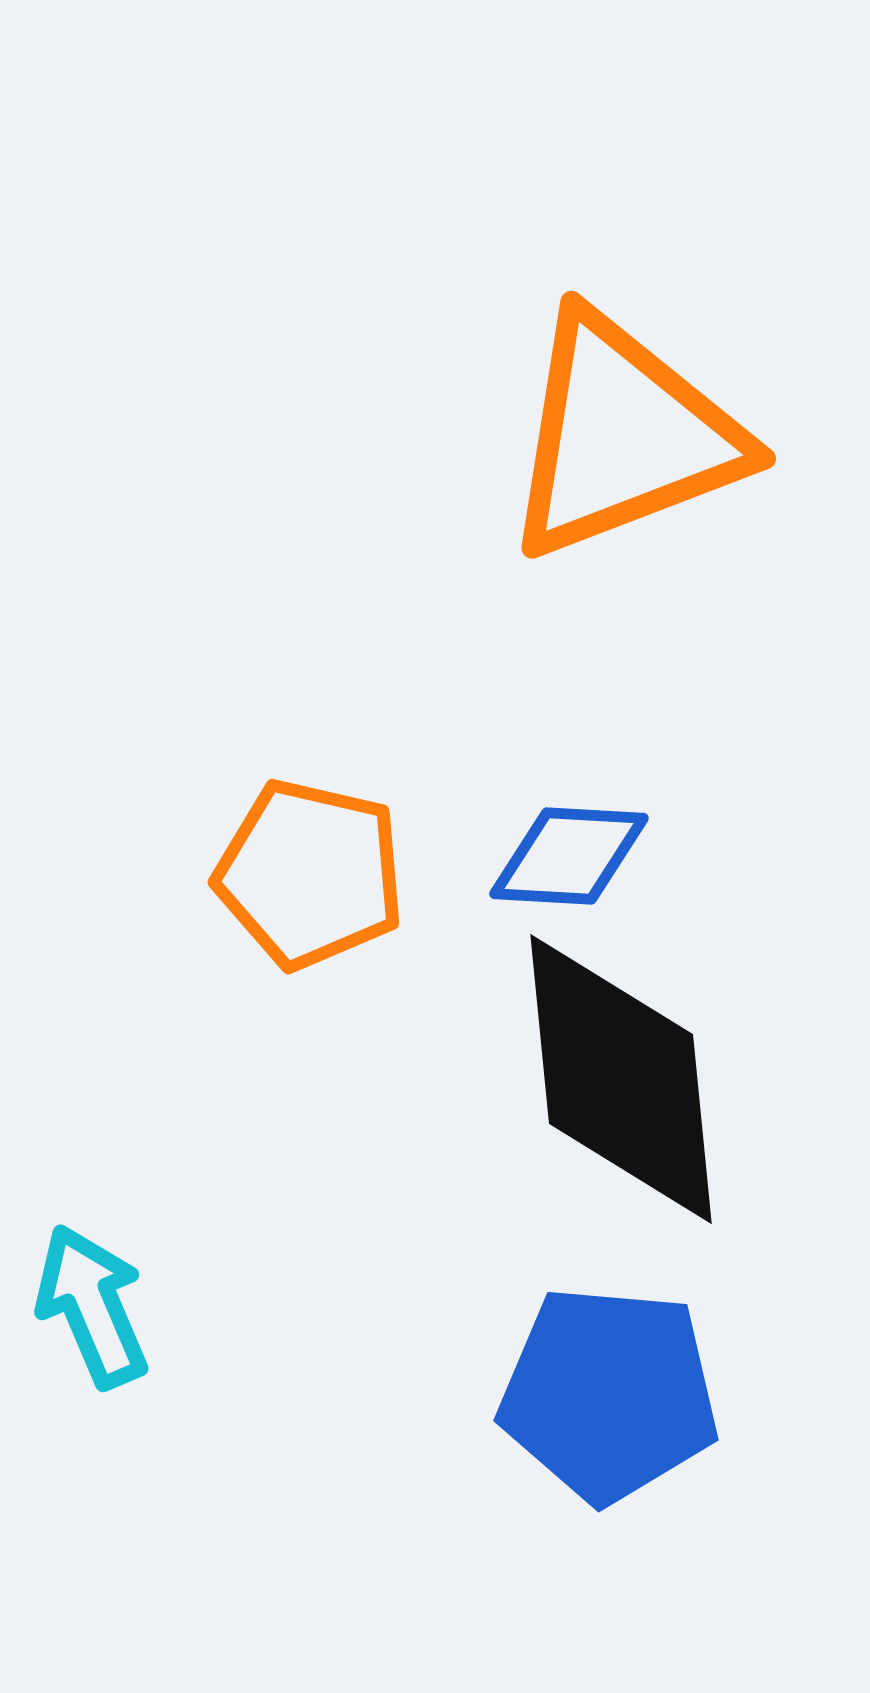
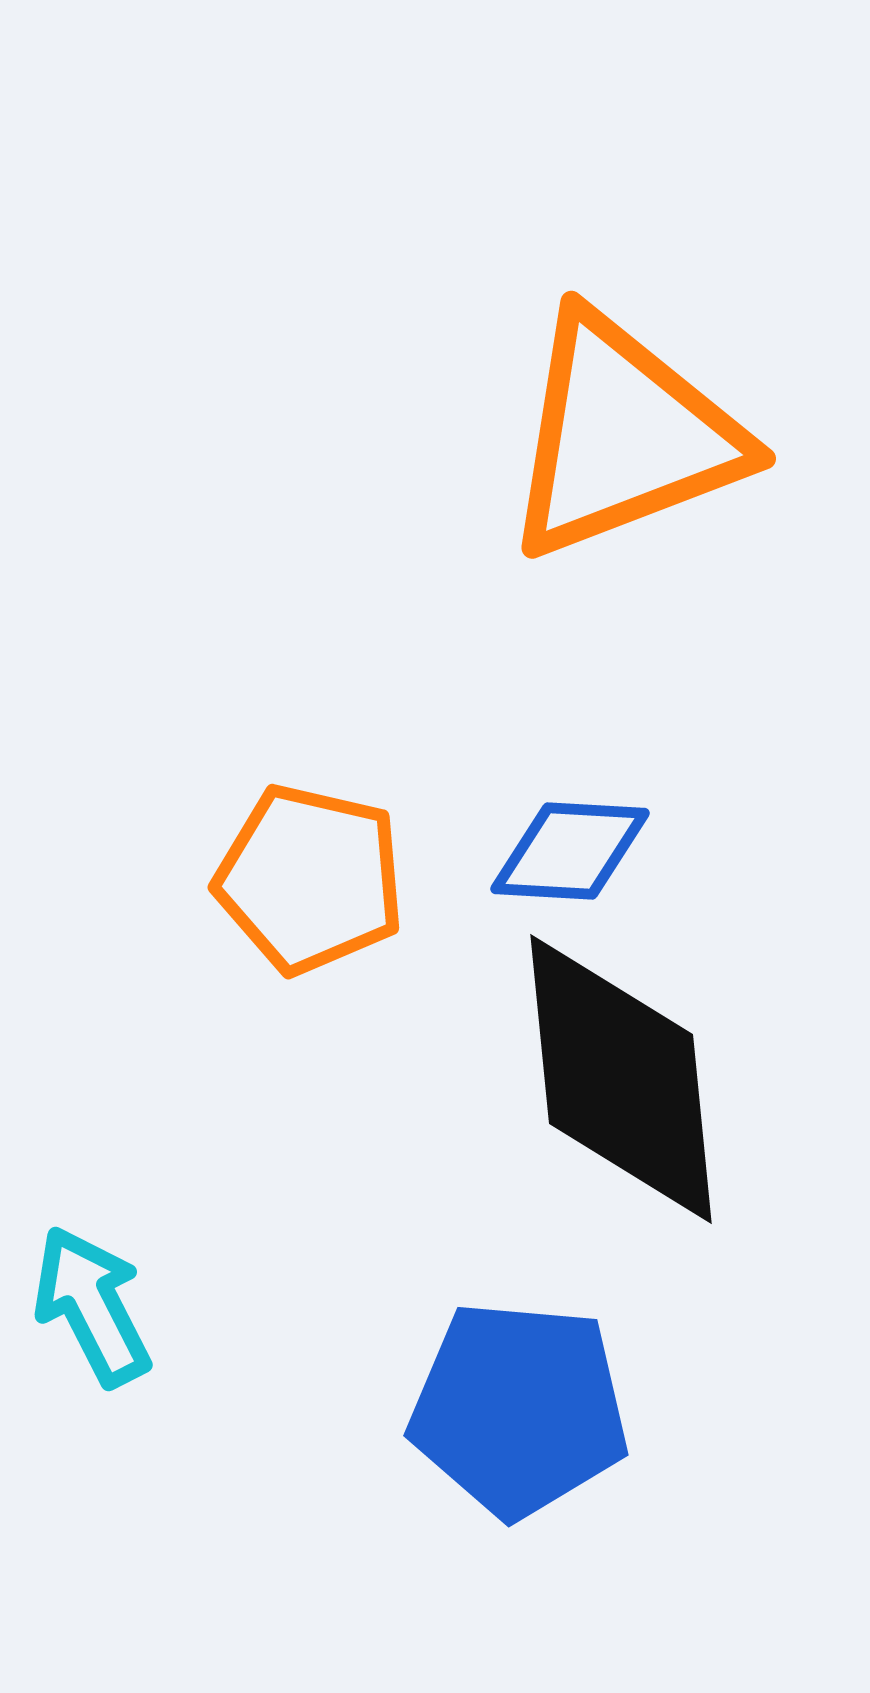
blue diamond: moved 1 px right, 5 px up
orange pentagon: moved 5 px down
cyan arrow: rotated 4 degrees counterclockwise
blue pentagon: moved 90 px left, 15 px down
